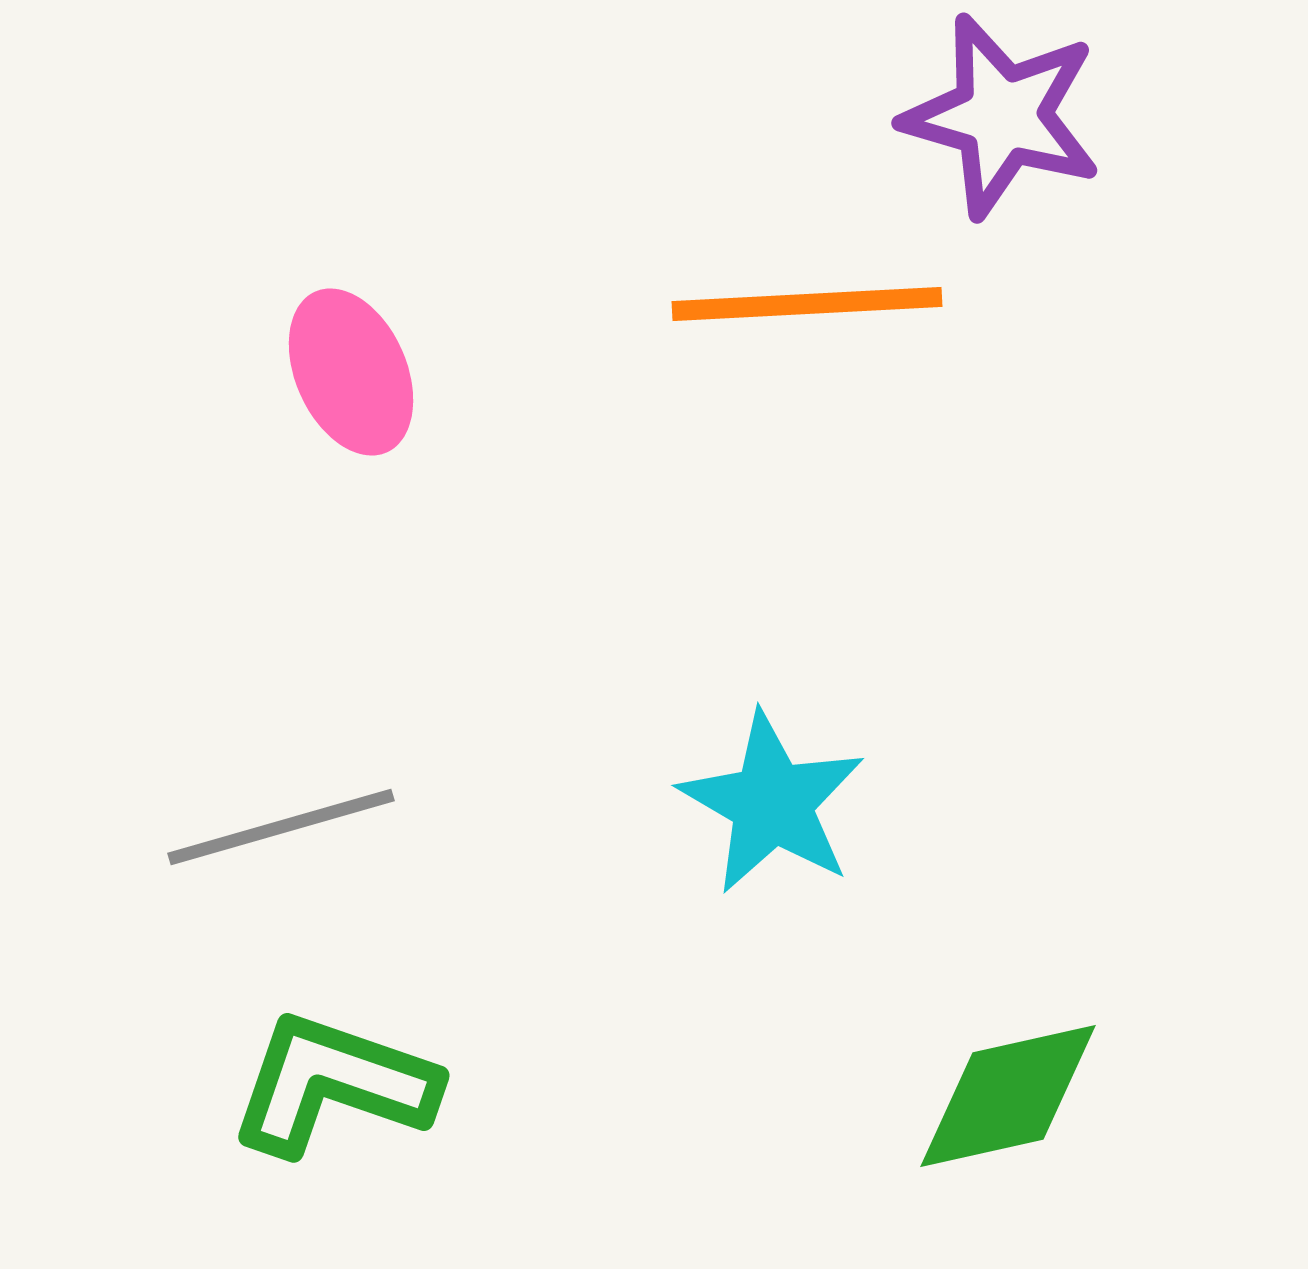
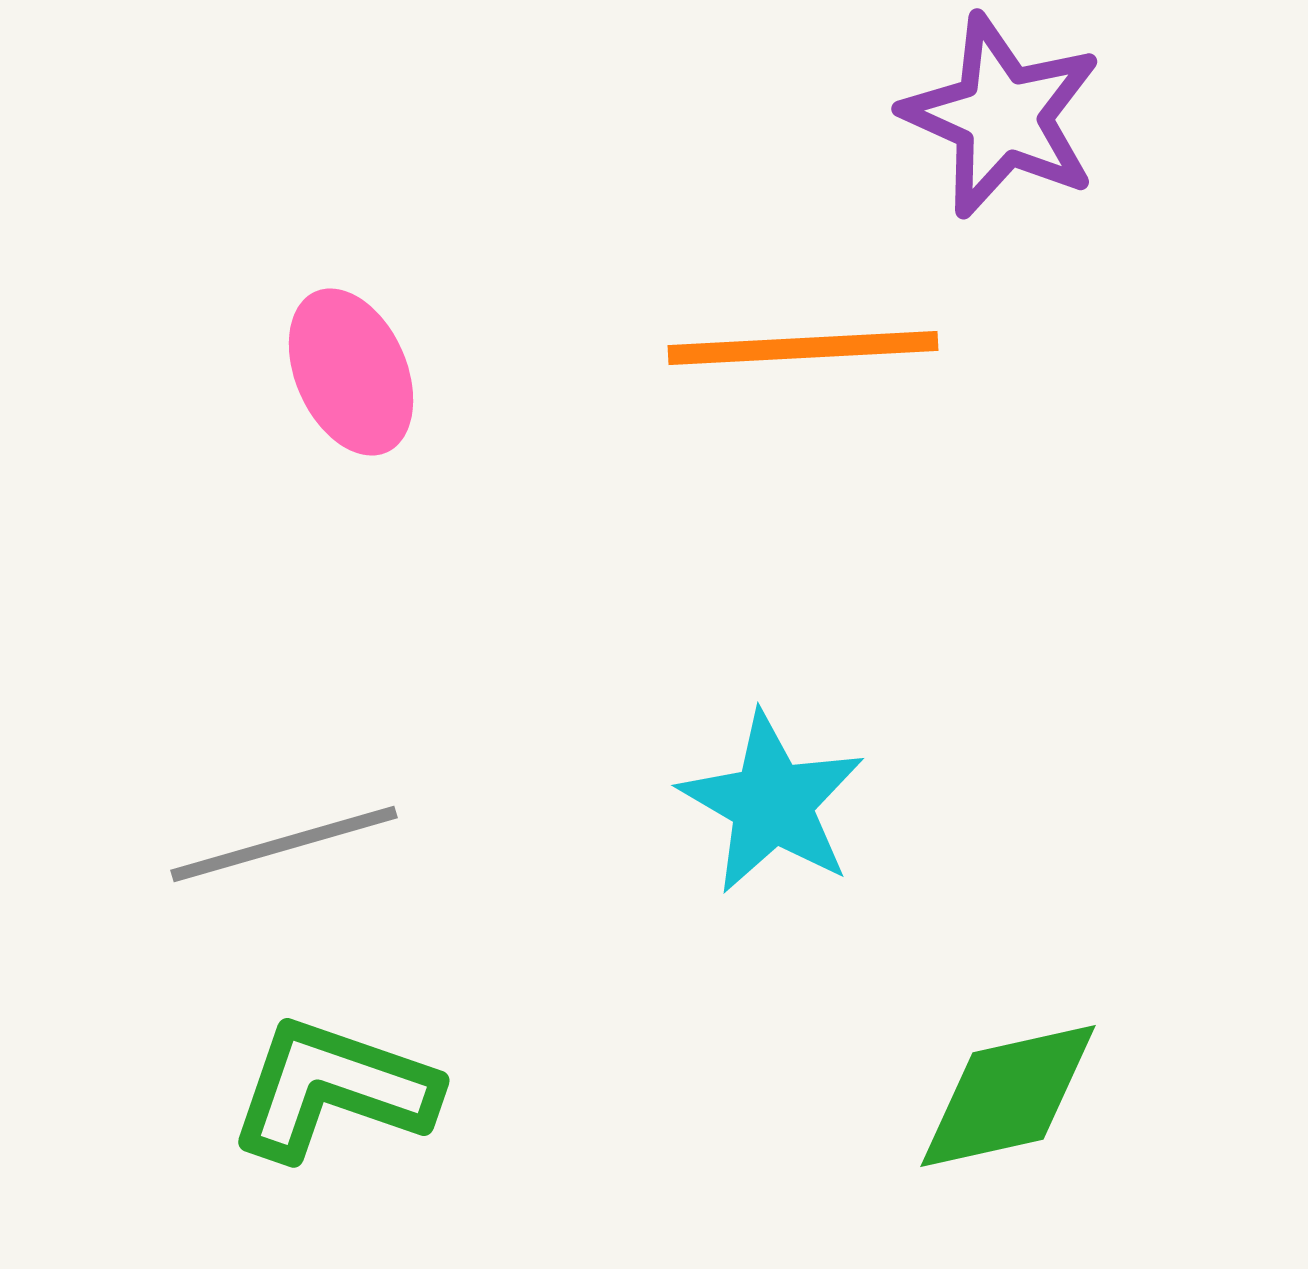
purple star: rotated 8 degrees clockwise
orange line: moved 4 px left, 44 px down
gray line: moved 3 px right, 17 px down
green L-shape: moved 5 px down
